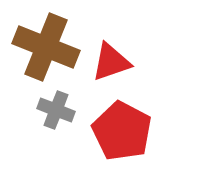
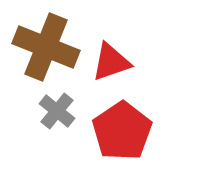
gray cross: moved 1 px right, 1 px down; rotated 18 degrees clockwise
red pentagon: rotated 10 degrees clockwise
